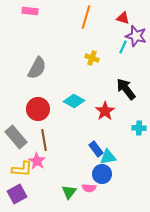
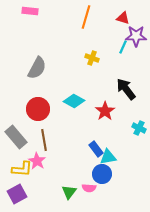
purple star: rotated 15 degrees counterclockwise
cyan cross: rotated 24 degrees clockwise
